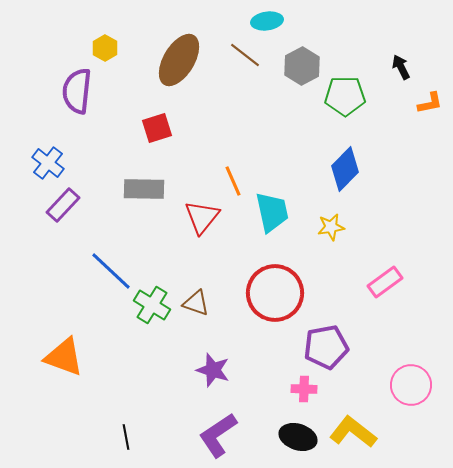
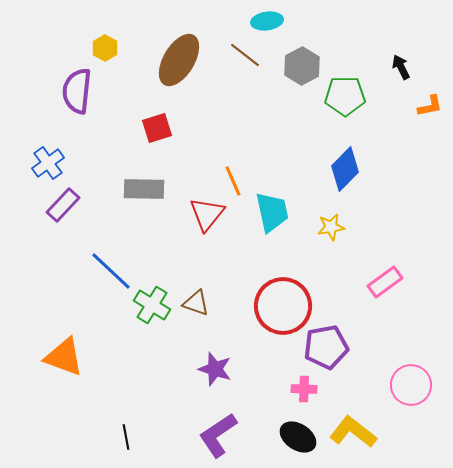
orange L-shape: moved 3 px down
blue cross: rotated 16 degrees clockwise
red triangle: moved 5 px right, 3 px up
red circle: moved 8 px right, 13 px down
purple star: moved 2 px right, 1 px up
black ellipse: rotated 15 degrees clockwise
